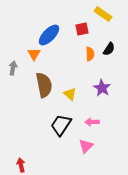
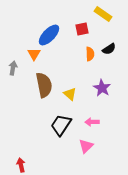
black semicircle: rotated 24 degrees clockwise
